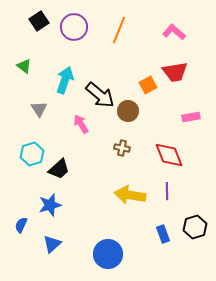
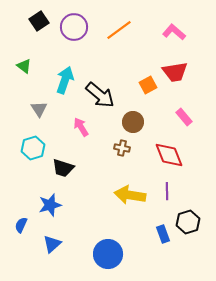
orange line: rotated 32 degrees clockwise
brown circle: moved 5 px right, 11 px down
pink rectangle: moved 7 px left; rotated 60 degrees clockwise
pink arrow: moved 3 px down
cyan hexagon: moved 1 px right, 6 px up
black trapezoid: moved 4 px right, 1 px up; rotated 60 degrees clockwise
black hexagon: moved 7 px left, 5 px up
